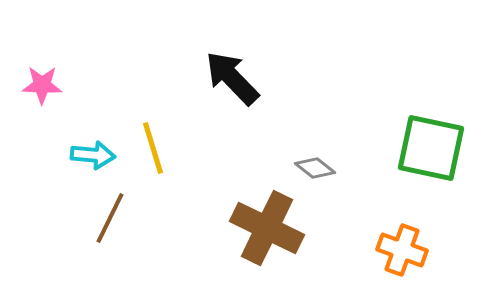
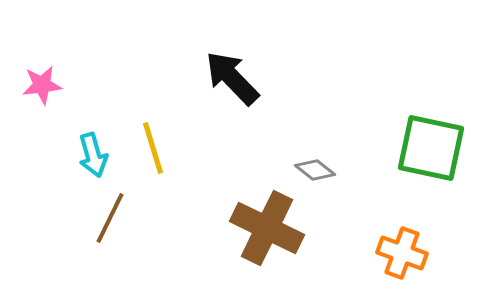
pink star: rotated 9 degrees counterclockwise
cyan arrow: rotated 69 degrees clockwise
gray diamond: moved 2 px down
orange cross: moved 3 px down
